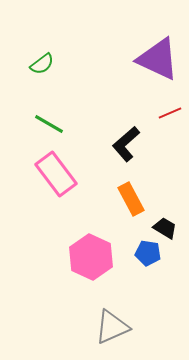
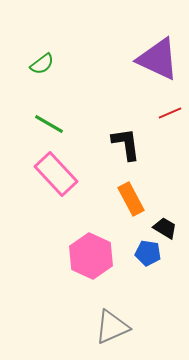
black L-shape: rotated 123 degrees clockwise
pink rectangle: rotated 6 degrees counterclockwise
pink hexagon: moved 1 px up
